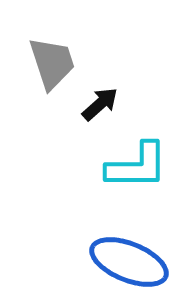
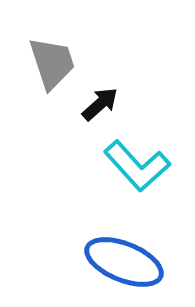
cyan L-shape: rotated 48 degrees clockwise
blue ellipse: moved 5 px left
